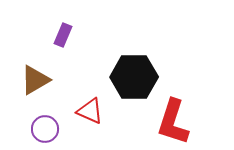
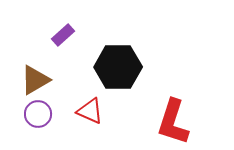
purple rectangle: rotated 25 degrees clockwise
black hexagon: moved 16 px left, 10 px up
purple circle: moved 7 px left, 15 px up
